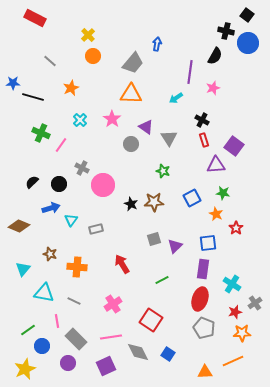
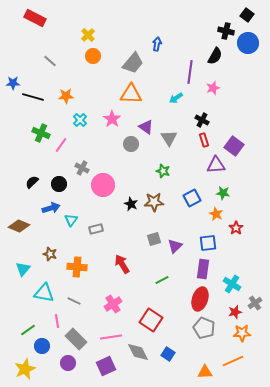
orange star at (71, 88): moved 5 px left, 8 px down; rotated 21 degrees clockwise
